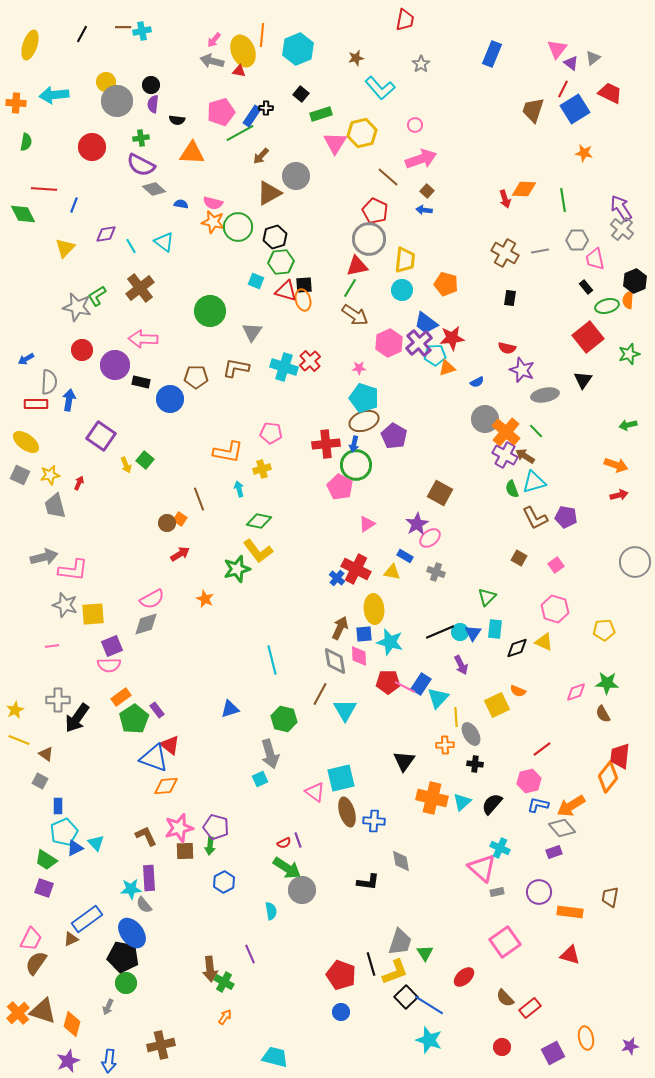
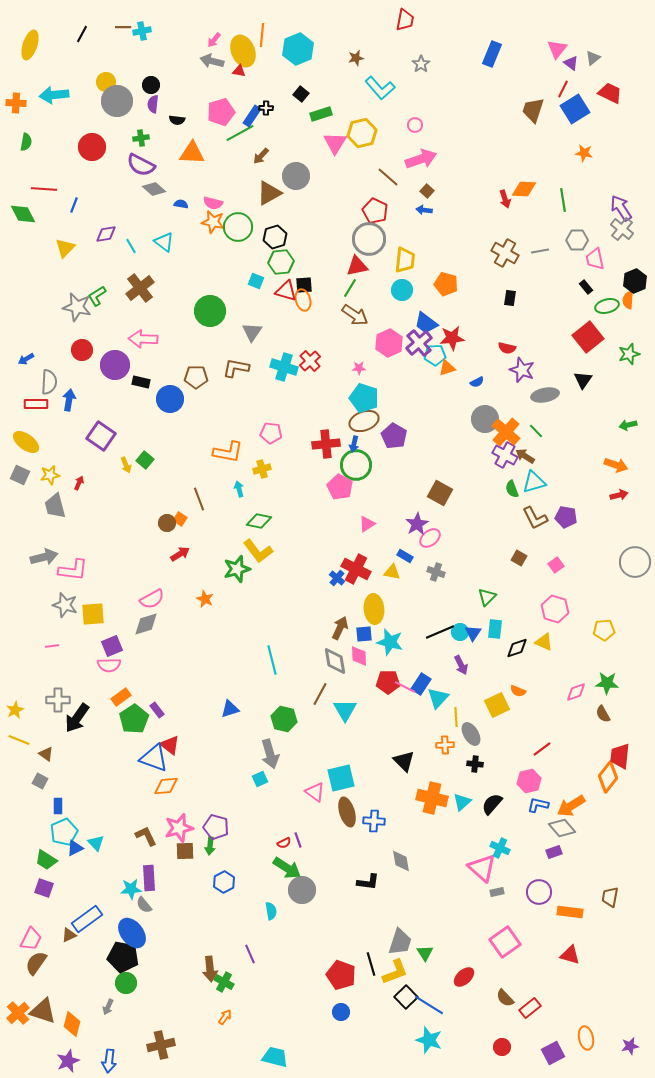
black triangle at (404, 761): rotated 20 degrees counterclockwise
brown triangle at (71, 939): moved 2 px left, 4 px up
